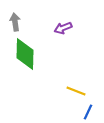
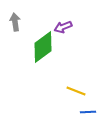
purple arrow: moved 1 px up
green diamond: moved 18 px right, 7 px up; rotated 52 degrees clockwise
blue line: rotated 63 degrees clockwise
